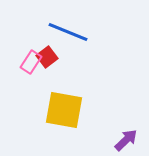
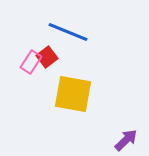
yellow square: moved 9 px right, 16 px up
